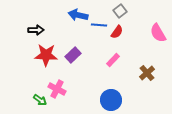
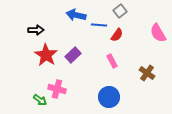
blue arrow: moved 2 px left
red semicircle: moved 3 px down
red star: rotated 30 degrees clockwise
pink rectangle: moved 1 px left, 1 px down; rotated 72 degrees counterclockwise
brown cross: rotated 14 degrees counterclockwise
pink cross: rotated 12 degrees counterclockwise
blue circle: moved 2 px left, 3 px up
